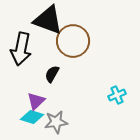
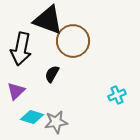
purple triangle: moved 20 px left, 10 px up
